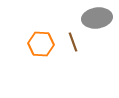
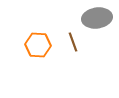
orange hexagon: moved 3 px left, 1 px down
